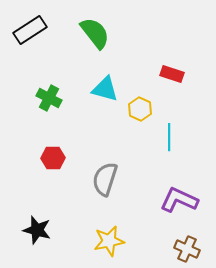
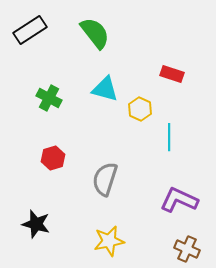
red hexagon: rotated 15 degrees counterclockwise
black star: moved 1 px left, 6 px up
